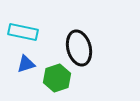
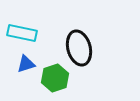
cyan rectangle: moved 1 px left, 1 px down
green hexagon: moved 2 px left
